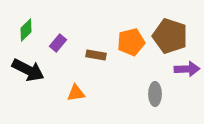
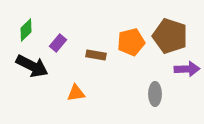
black arrow: moved 4 px right, 4 px up
